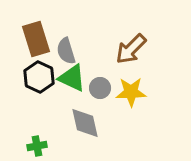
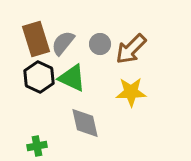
gray semicircle: moved 3 px left, 8 px up; rotated 56 degrees clockwise
gray circle: moved 44 px up
